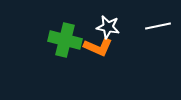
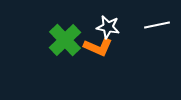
white line: moved 1 px left, 1 px up
green cross: rotated 32 degrees clockwise
